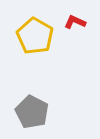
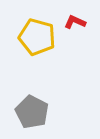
yellow pentagon: moved 2 px right, 1 px down; rotated 15 degrees counterclockwise
